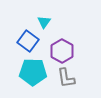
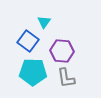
purple hexagon: rotated 25 degrees counterclockwise
